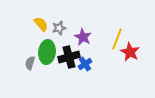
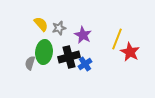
purple star: moved 2 px up
green ellipse: moved 3 px left
